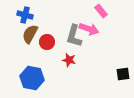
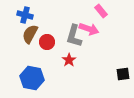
red star: rotated 24 degrees clockwise
